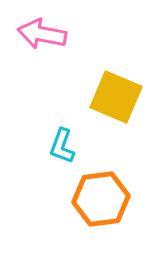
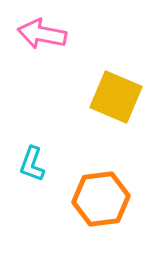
cyan L-shape: moved 30 px left, 18 px down
